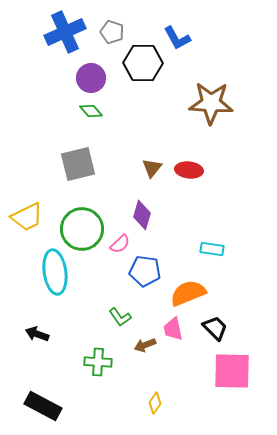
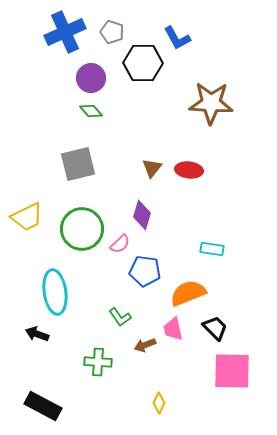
cyan ellipse: moved 20 px down
yellow diamond: moved 4 px right; rotated 10 degrees counterclockwise
